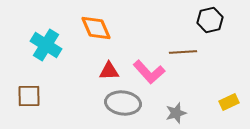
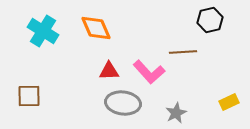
cyan cross: moved 3 px left, 14 px up
gray star: rotated 10 degrees counterclockwise
